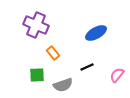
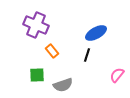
orange rectangle: moved 1 px left, 2 px up
black line: moved 12 px up; rotated 48 degrees counterclockwise
